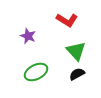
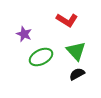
purple star: moved 4 px left, 2 px up
green ellipse: moved 5 px right, 15 px up
